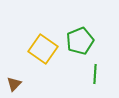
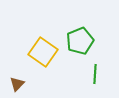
yellow square: moved 3 px down
brown triangle: moved 3 px right
